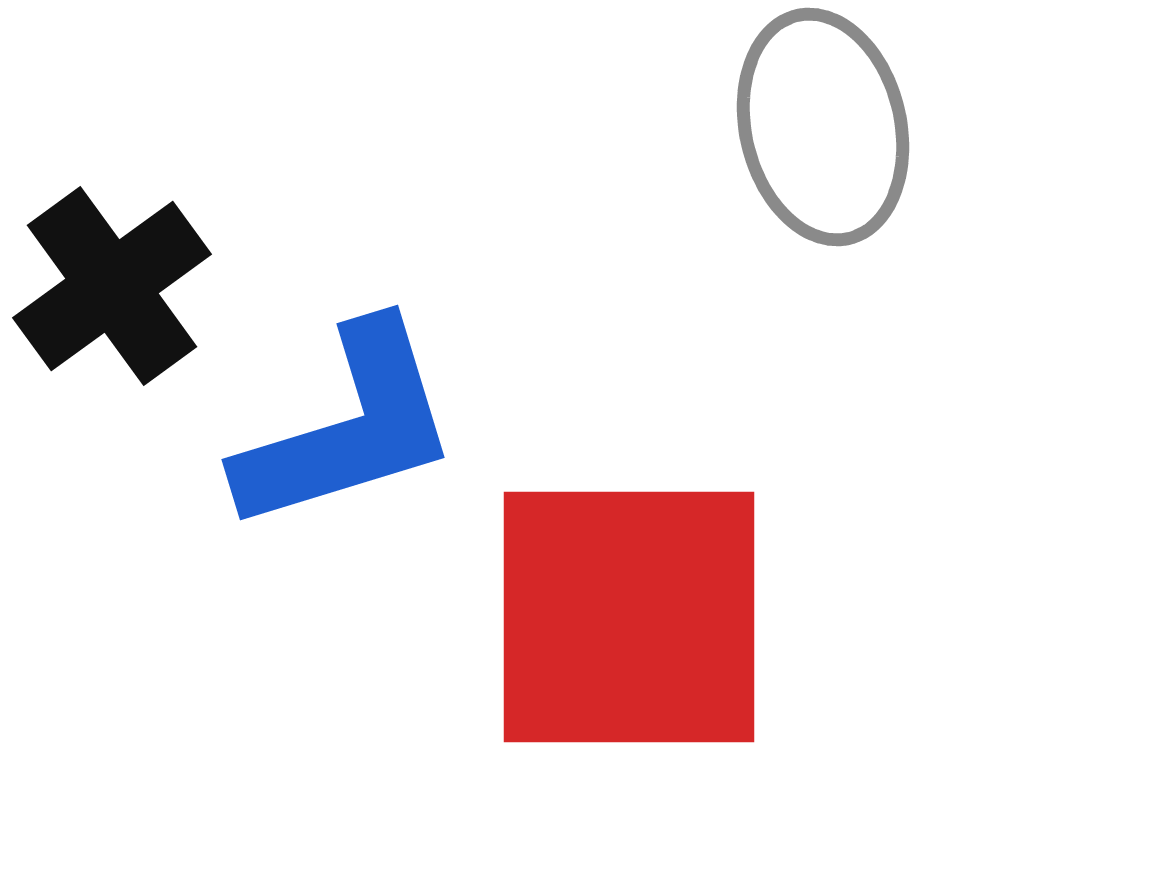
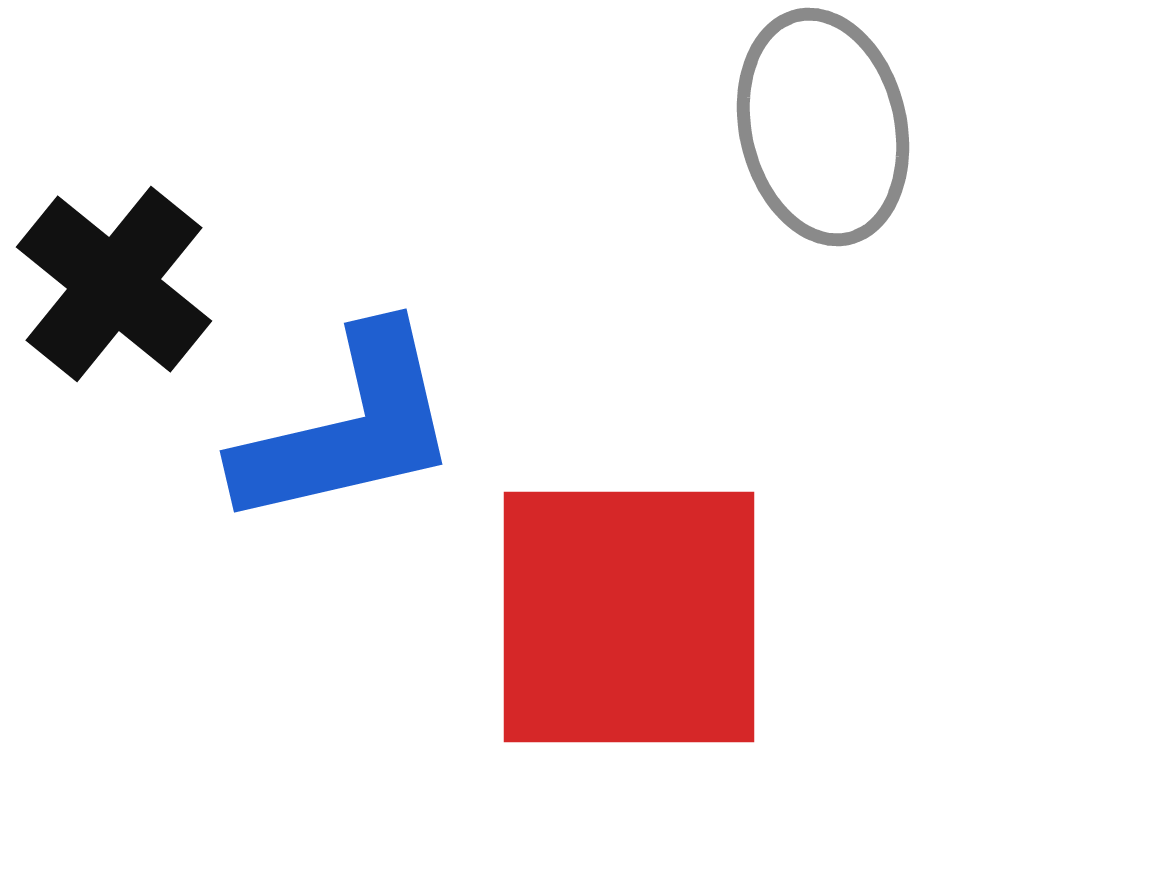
black cross: moved 2 px right, 2 px up; rotated 15 degrees counterclockwise
blue L-shape: rotated 4 degrees clockwise
